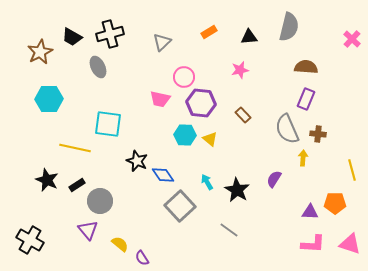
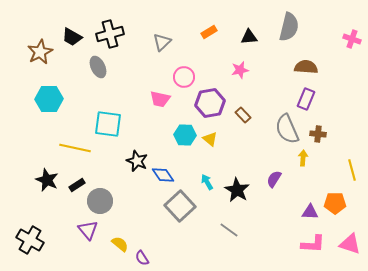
pink cross at (352, 39): rotated 24 degrees counterclockwise
purple hexagon at (201, 103): moved 9 px right; rotated 16 degrees counterclockwise
